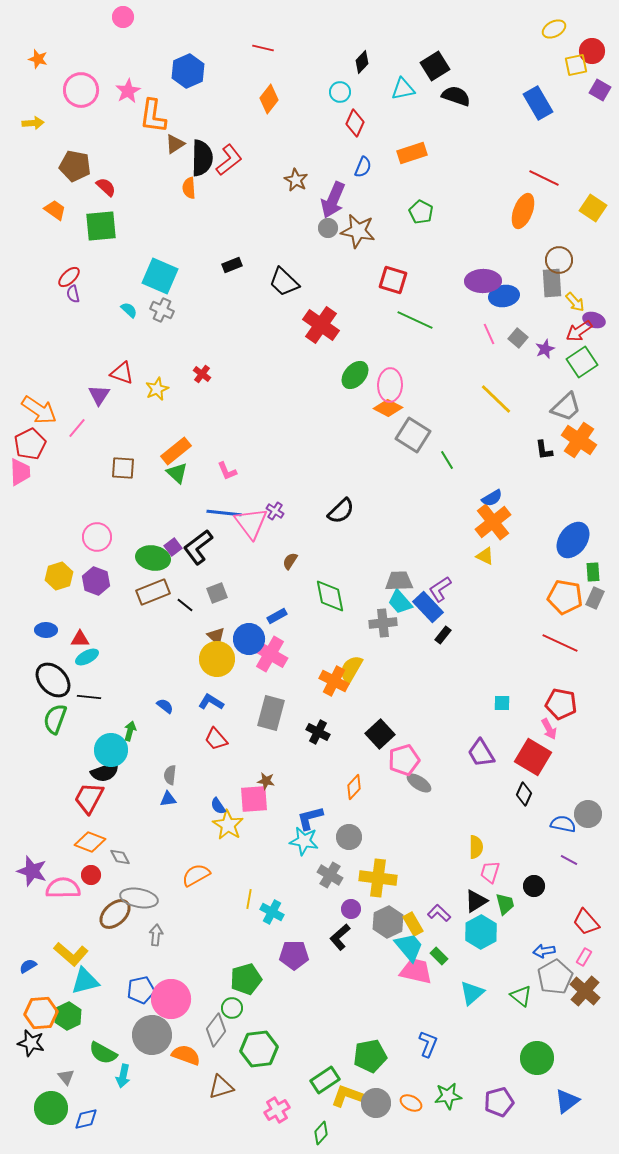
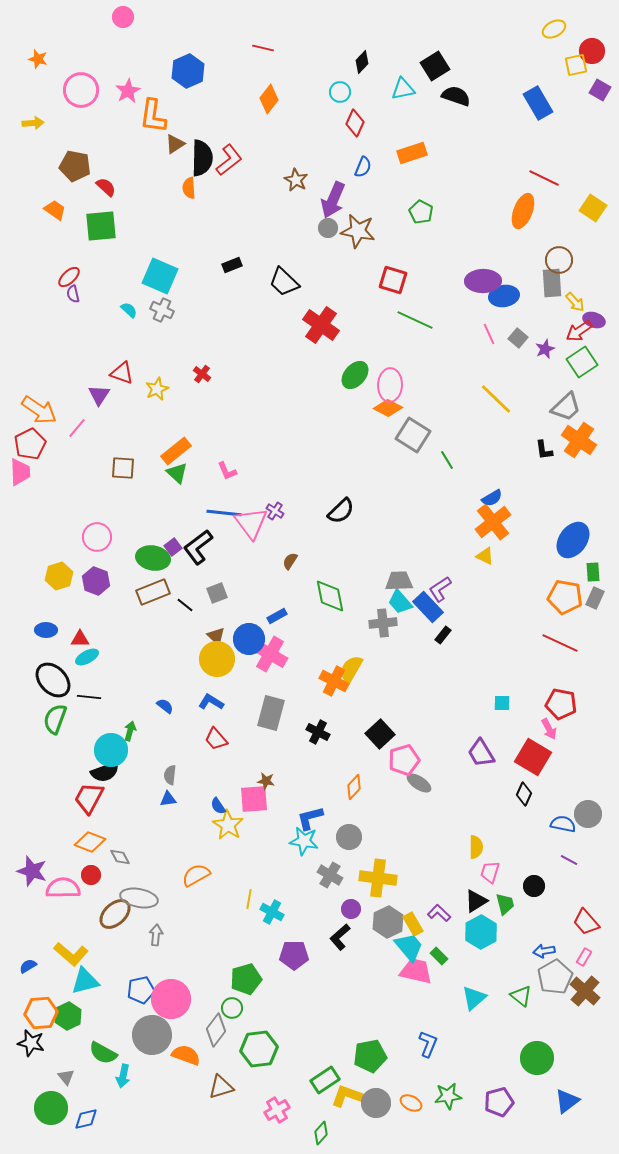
cyan triangle at (472, 993): moved 2 px right, 5 px down
